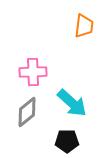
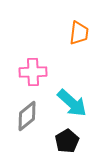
orange trapezoid: moved 5 px left, 7 px down
gray diamond: moved 4 px down
black pentagon: rotated 30 degrees counterclockwise
